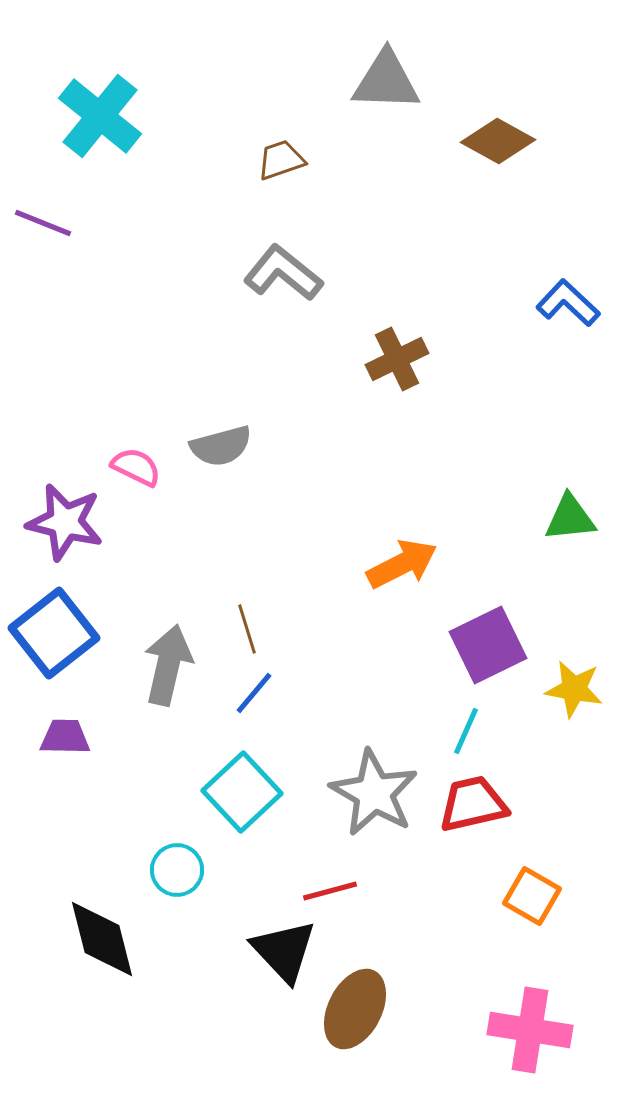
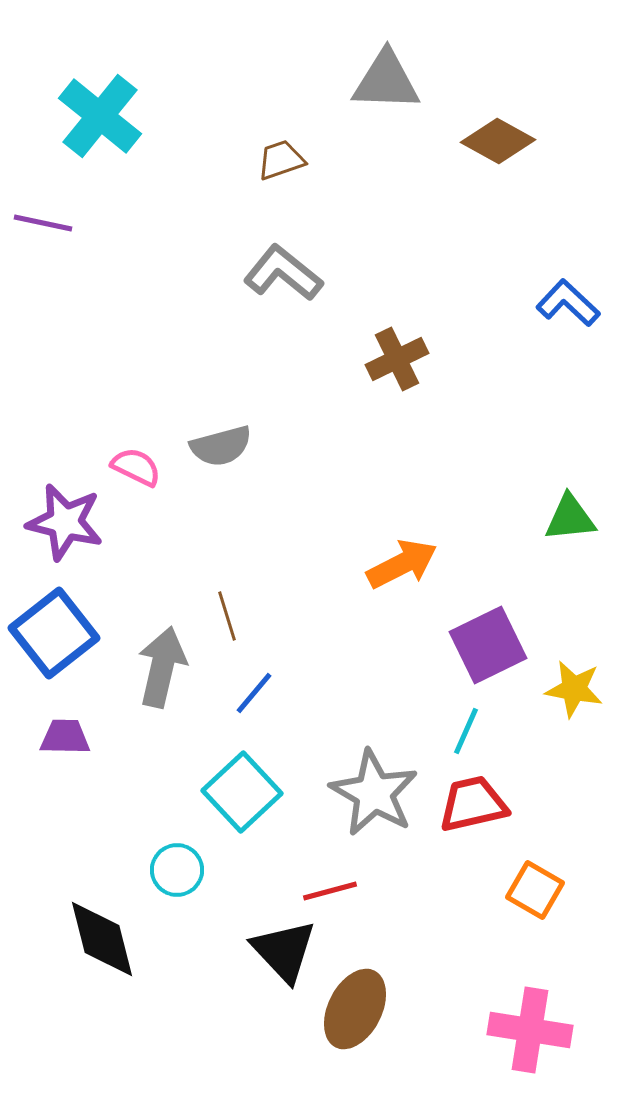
purple line: rotated 10 degrees counterclockwise
brown line: moved 20 px left, 13 px up
gray arrow: moved 6 px left, 2 px down
orange square: moved 3 px right, 6 px up
